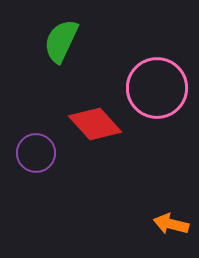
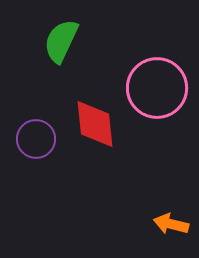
red diamond: rotated 36 degrees clockwise
purple circle: moved 14 px up
